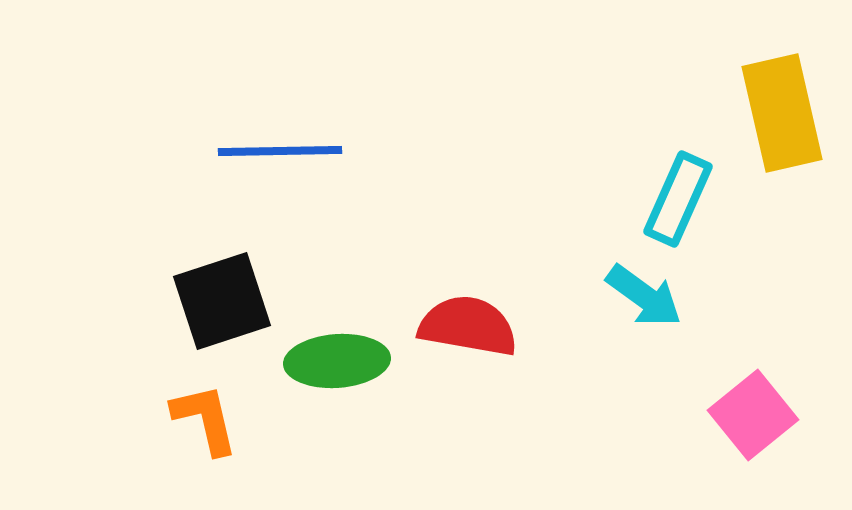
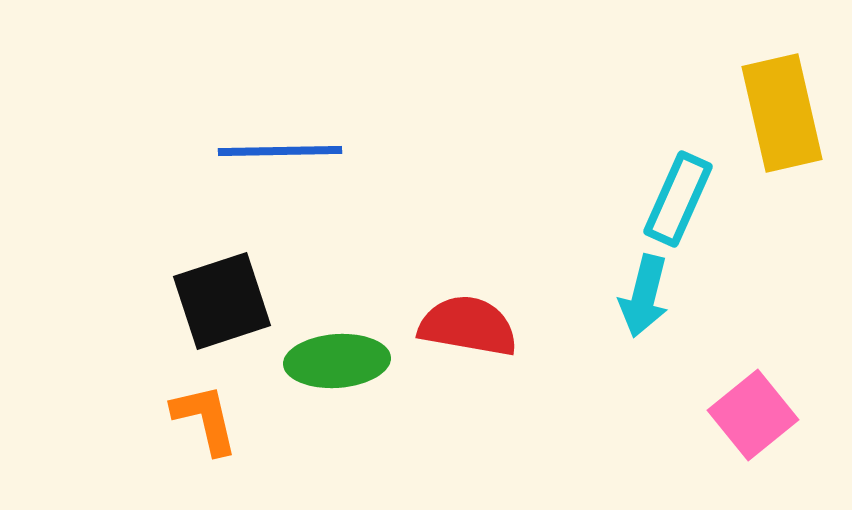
cyan arrow: rotated 68 degrees clockwise
